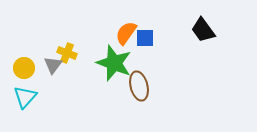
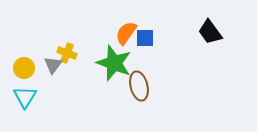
black trapezoid: moved 7 px right, 2 px down
cyan triangle: rotated 10 degrees counterclockwise
